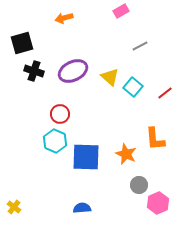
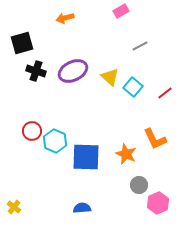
orange arrow: moved 1 px right
black cross: moved 2 px right
red circle: moved 28 px left, 17 px down
orange L-shape: rotated 20 degrees counterclockwise
